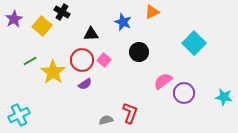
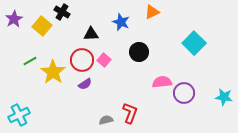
blue star: moved 2 px left
pink semicircle: moved 1 px left, 1 px down; rotated 30 degrees clockwise
